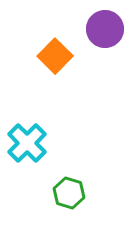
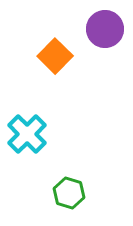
cyan cross: moved 9 px up
